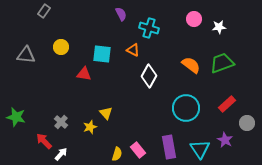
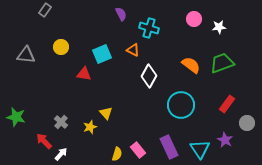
gray rectangle: moved 1 px right, 1 px up
cyan square: rotated 30 degrees counterclockwise
red rectangle: rotated 12 degrees counterclockwise
cyan circle: moved 5 px left, 3 px up
purple rectangle: rotated 15 degrees counterclockwise
